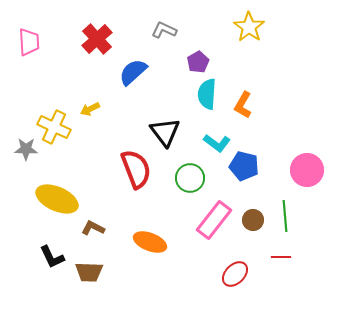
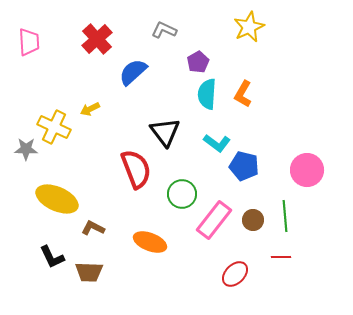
yellow star: rotated 12 degrees clockwise
orange L-shape: moved 11 px up
green circle: moved 8 px left, 16 px down
